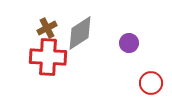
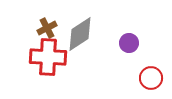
gray diamond: moved 1 px down
red circle: moved 5 px up
